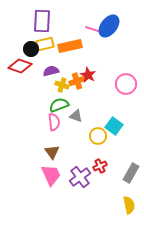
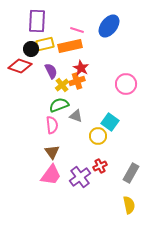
purple rectangle: moved 5 px left
pink line: moved 15 px left, 1 px down
purple semicircle: rotated 77 degrees clockwise
red star: moved 7 px left, 7 px up
yellow cross: rotated 32 degrees clockwise
pink semicircle: moved 2 px left, 3 px down
cyan square: moved 4 px left, 4 px up
pink trapezoid: rotated 60 degrees clockwise
